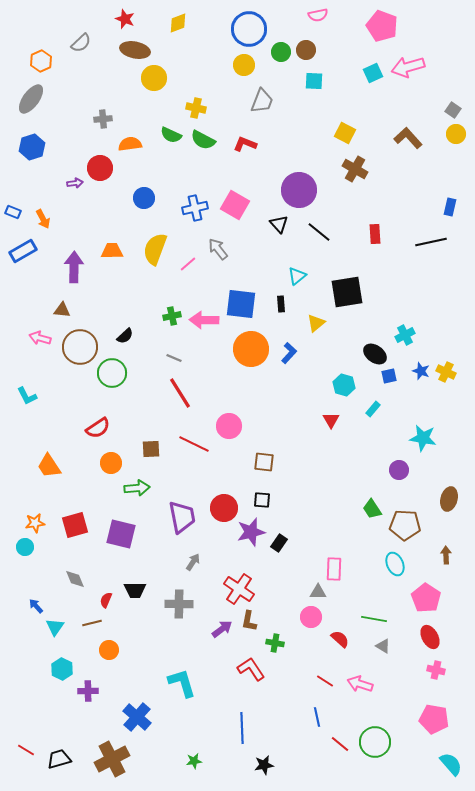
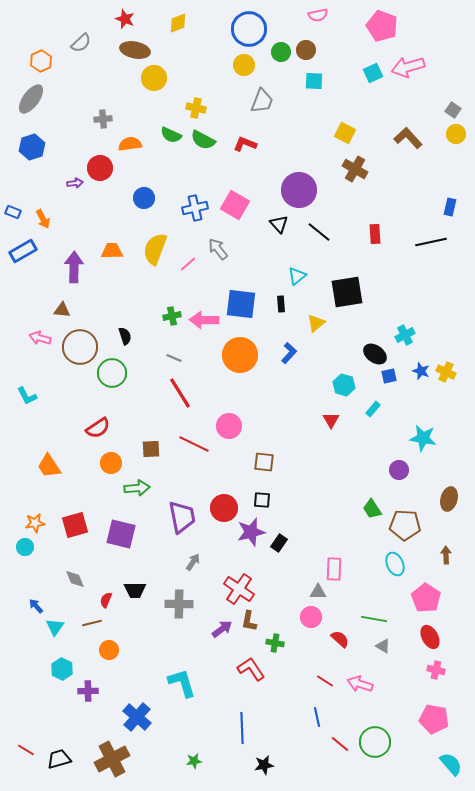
black semicircle at (125, 336): rotated 66 degrees counterclockwise
orange circle at (251, 349): moved 11 px left, 6 px down
